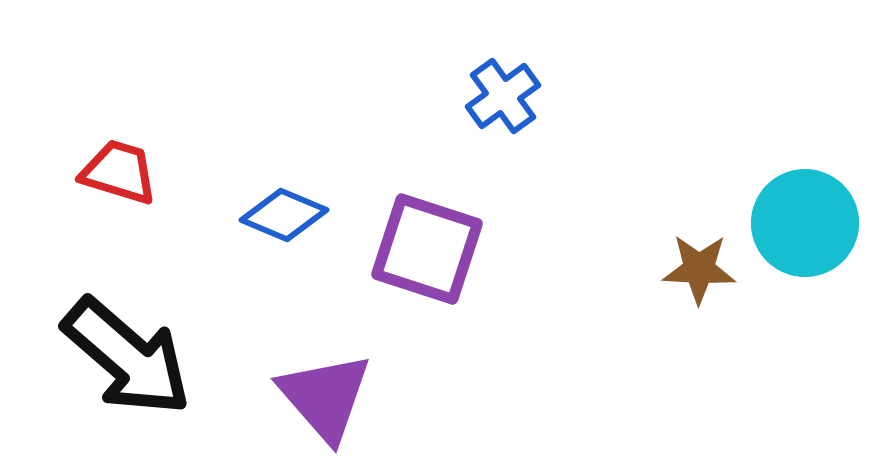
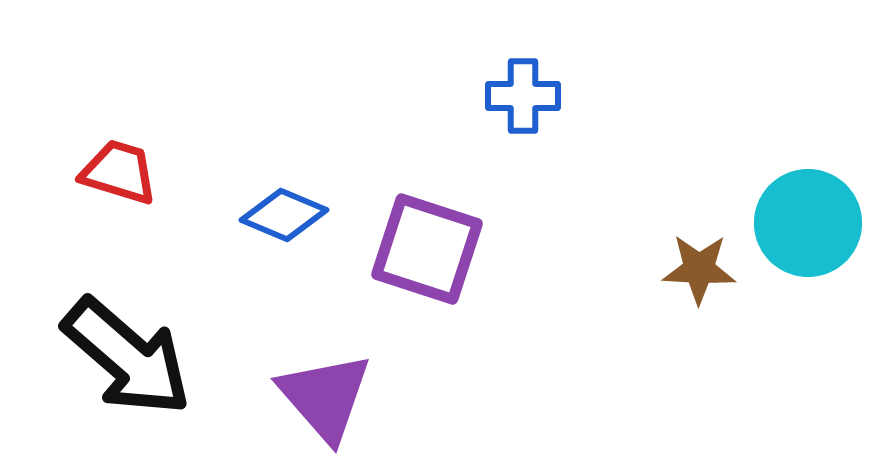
blue cross: moved 20 px right; rotated 36 degrees clockwise
cyan circle: moved 3 px right
